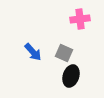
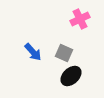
pink cross: rotated 18 degrees counterclockwise
black ellipse: rotated 30 degrees clockwise
